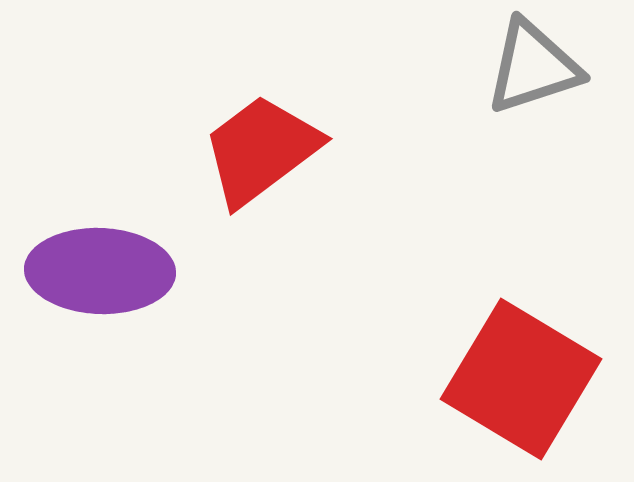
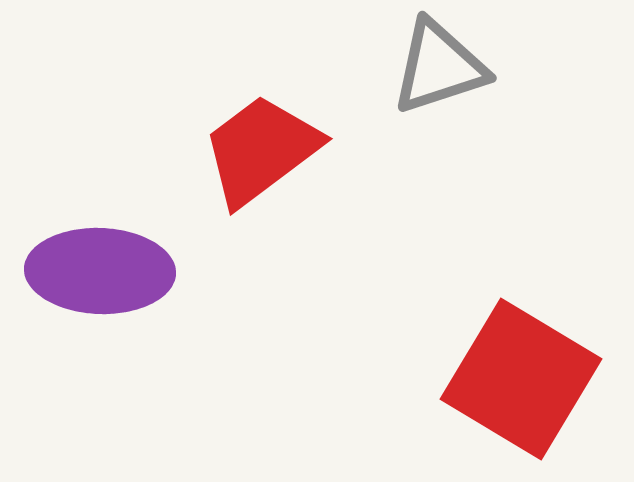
gray triangle: moved 94 px left
